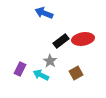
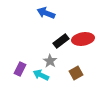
blue arrow: moved 2 px right
